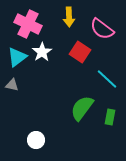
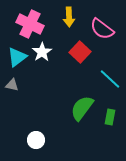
pink cross: moved 2 px right
red square: rotated 10 degrees clockwise
cyan line: moved 3 px right
